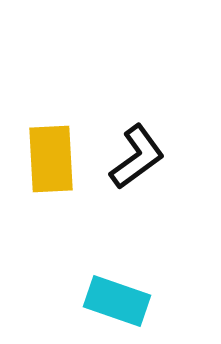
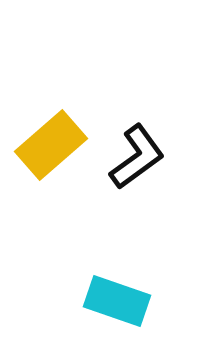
yellow rectangle: moved 14 px up; rotated 52 degrees clockwise
